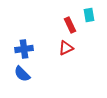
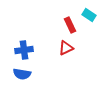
cyan rectangle: rotated 48 degrees counterclockwise
blue cross: moved 1 px down
blue semicircle: rotated 36 degrees counterclockwise
